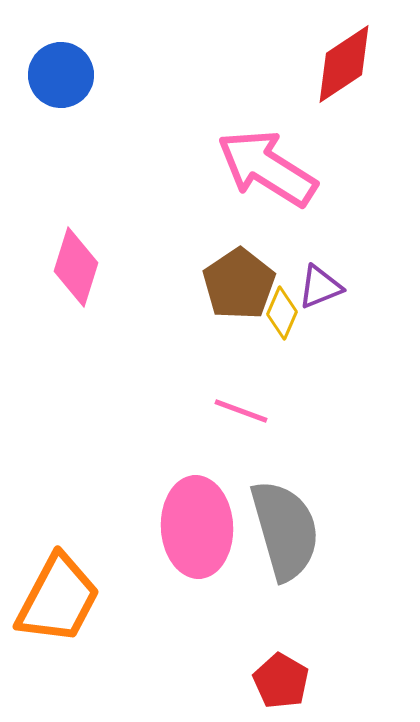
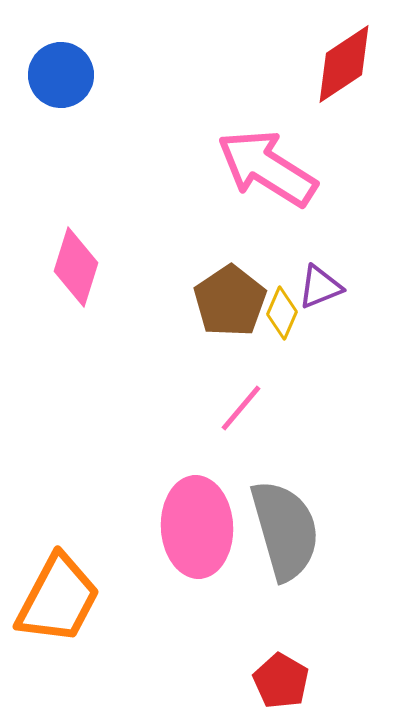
brown pentagon: moved 9 px left, 17 px down
pink line: moved 3 px up; rotated 70 degrees counterclockwise
